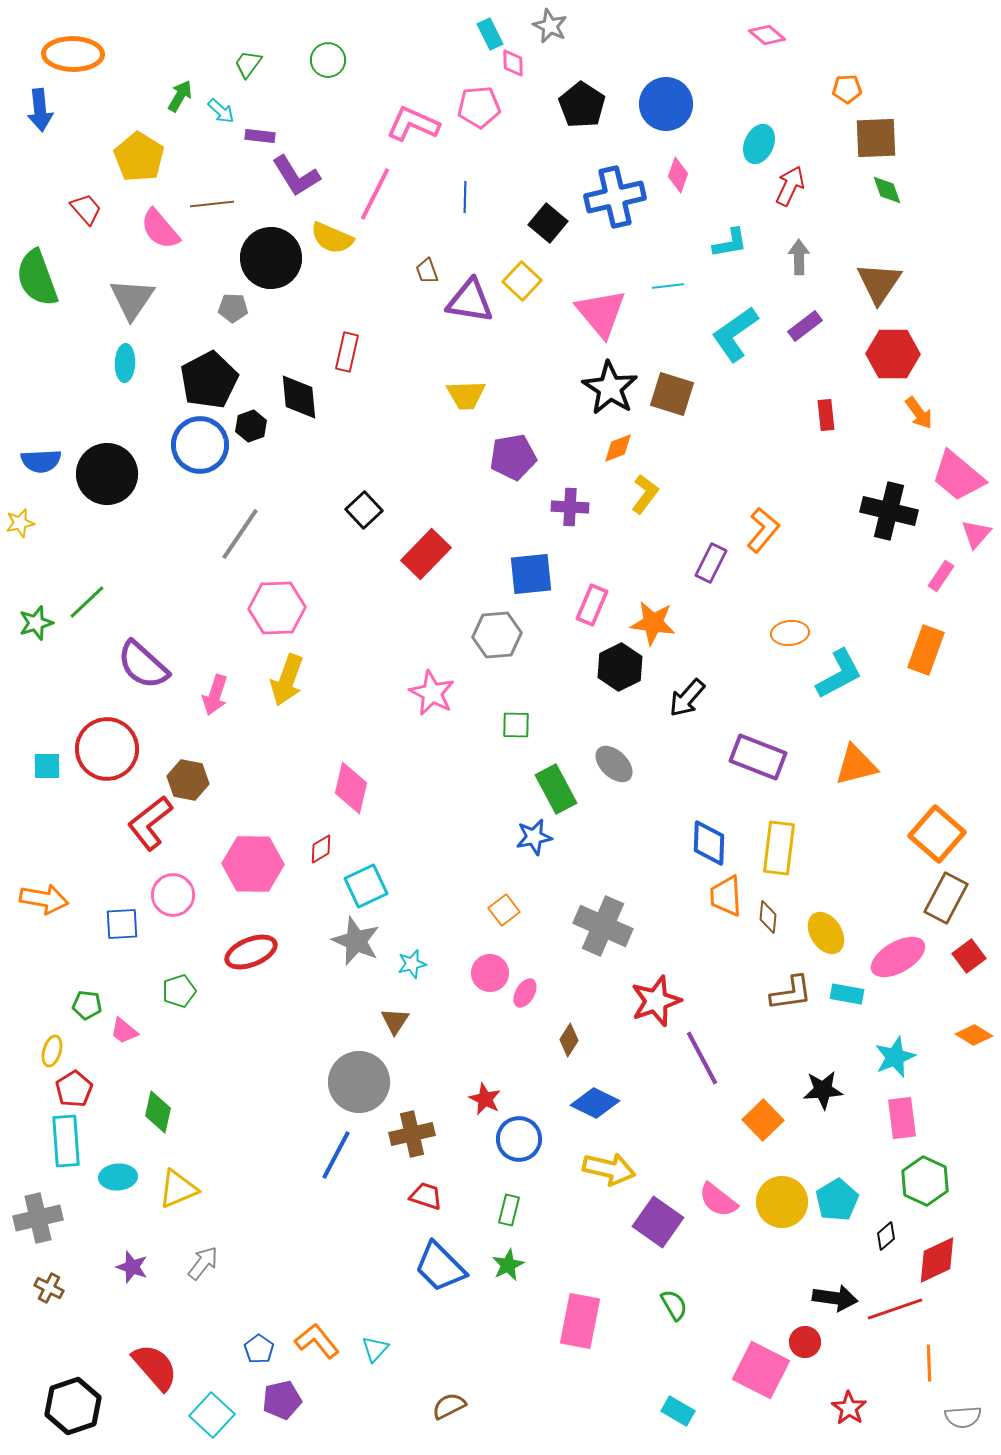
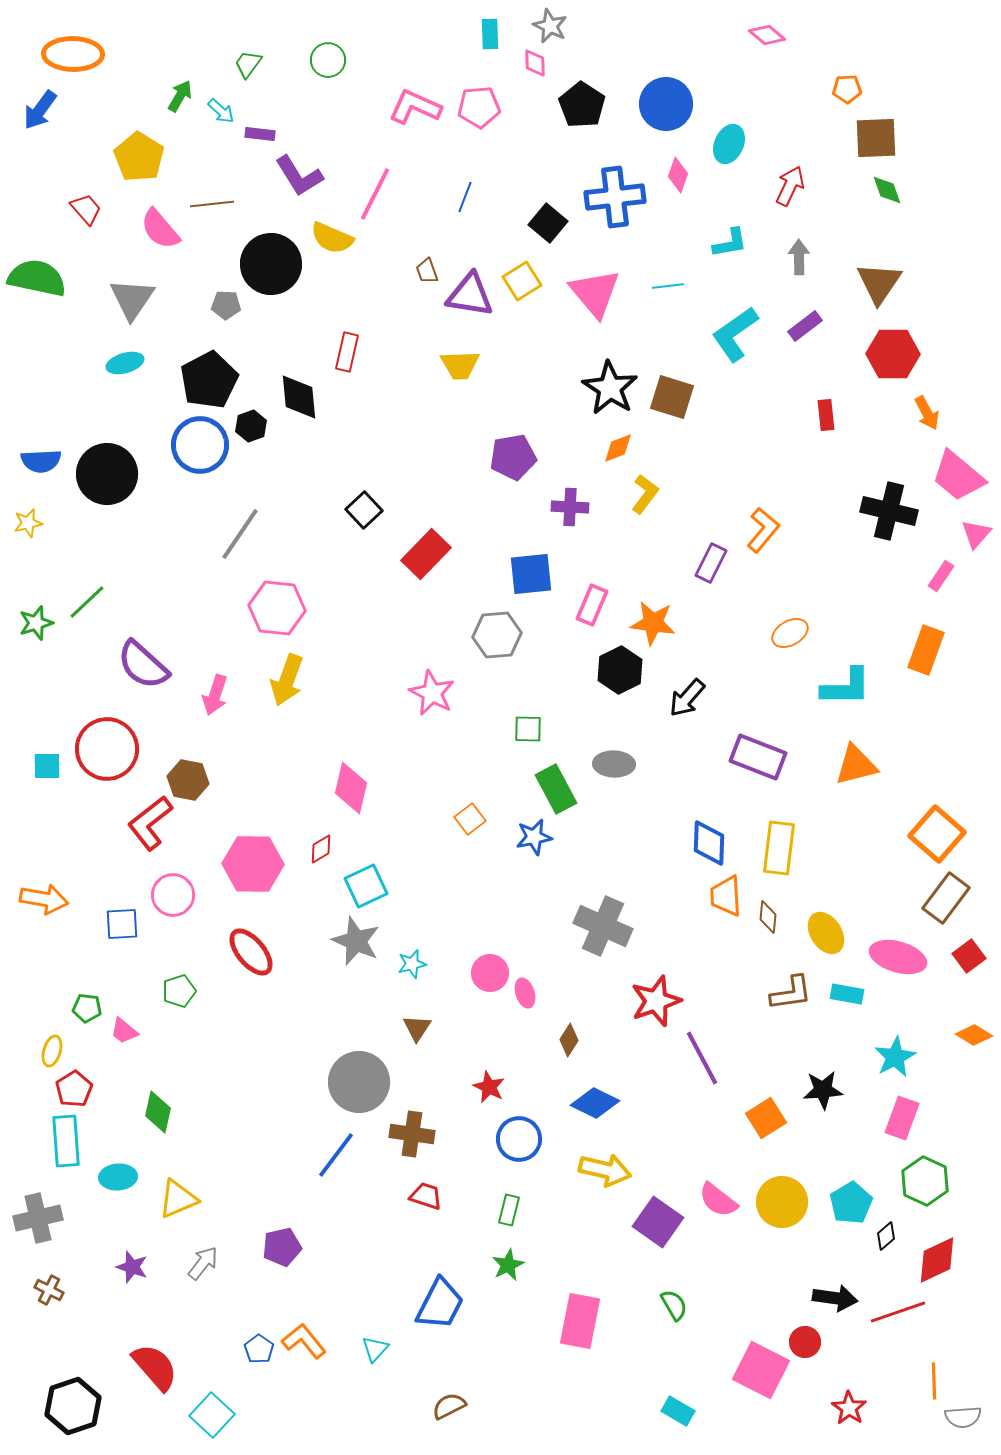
cyan rectangle at (490, 34): rotated 24 degrees clockwise
pink diamond at (513, 63): moved 22 px right
blue arrow at (40, 110): rotated 42 degrees clockwise
pink L-shape at (413, 124): moved 2 px right, 17 px up
purple rectangle at (260, 136): moved 2 px up
cyan ellipse at (759, 144): moved 30 px left
purple L-shape at (296, 176): moved 3 px right
blue line at (465, 197): rotated 20 degrees clockwise
blue cross at (615, 197): rotated 6 degrees clockwise
black circle at (271, 258): moved 6 px down
green semicircle at (37, 278): rotated 122 degrees clockwise
yellow square at (522, 281): rotated 15 degrees clockwise
purple triangle at (470, 301): moved 6 px up
gray pentagon at (233, 308): moved 7 px left, 3 px up
pink triangle at (601, 313): moved 6 px left, 20 px up
cyan ellipse at (125, 363): rotated 72 degrees clockwise
brown square at (672, 394): moved 3 px down
yellow trapezoid at (466, 395): moved 6 px left, 30 px up
orange arrow at (919, 413): moved 8 px right; rotated 8 degrees clockwise
yellow star at (20, 523): moved 8 px right
pink hexagon at (277, 608): rotated 8 degrees clockwise
orange ellipse at (790, 633): rotated 24 degrees counterclockwise
black hexagon at (620, 667): moved 3 px down
cyan L-shape at (839, 674): moved 7 px right, 13 px down; rotated 28 degrees clockwise
green square at (516, 725): moved 12 px right, 4 px down
gray ellipse at (614, 764): rotated 42 degrees counterclockwise
brown rectangle at (946, 898): rotated 9 degrees clockwise
orange square at (504, 910): moved 34 px left, 91 px up
red ellipse at (251, 952): rotated 72 degrees clockwise
pink ellipse at (898, 957): rotated 46 degrees clockwise
pink ellipse at (525, 993): rotated 48 degrees counterclockwise
green pentagon at (87, 1005): moved 3 px down
brown triangle at (395, 1021): moved 22 px right, 7 px down
cyan star at (895, 1057): rotated 6 degrees counterclockwise
red star at (485, 1099): moved 4 px right, 12 px up
pink rectangle at (902, 1118): rotated 27 degrees clockwise
orange square at (763, 1120): moved 3 px right, 2 px up; rotated 12 degrees clockwise
brown cross at (412, 1134): rotated 21 degrees clockwise
blue line at (336, 1155): rotated 9 degrees clockwise
yellow arrow at (609, 1169): moved 4 px left, 1 px down
yellow triangle at (178, 1189): moved 10 px down
cyan pentagon at (837, 1200): moved 14 px right, 3 px down
blue trapezoid at (440, 1267): moved 37 px down; rotated 108 degrees counterclockwise
brown cross at (49, 1288): moved 2 px down
red line at (895, 1309): moved 3 px right, 3 px down
orange L-shape at (317, 1341): moved 13 px left
orange line at (929, 1363): moved 5 px right, 18 px down
purple pentagon at (282, 1400): moved 153 px up
